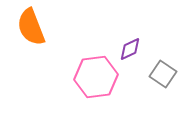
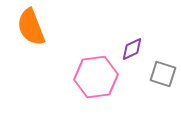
purple diamond: moved 2 px right
gray square: rotated 16 degrees counterclockwise
